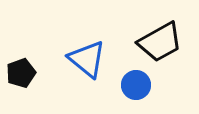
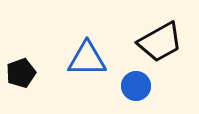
blue triangle: rotated 39 degrees counterclockwise
blue circle: moved 1 px down
